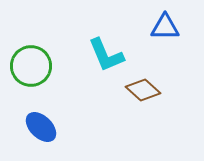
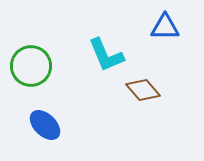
brown diamond: rotated 8 degrees clockwise
blue ellipse: moved 4 px right, 2 px up
